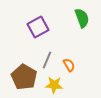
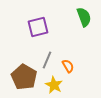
green semicircle: moved 2 px right, 1 px up
purple square: rotated 15 degrees clockwise
orange semicircle: moved 1 px left, 1 px down
yellow star: rotated 24 degrees clockwise
